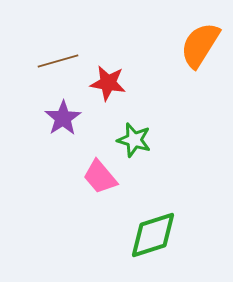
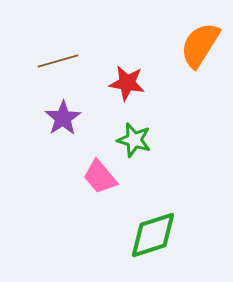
red star: moved 19 px right
